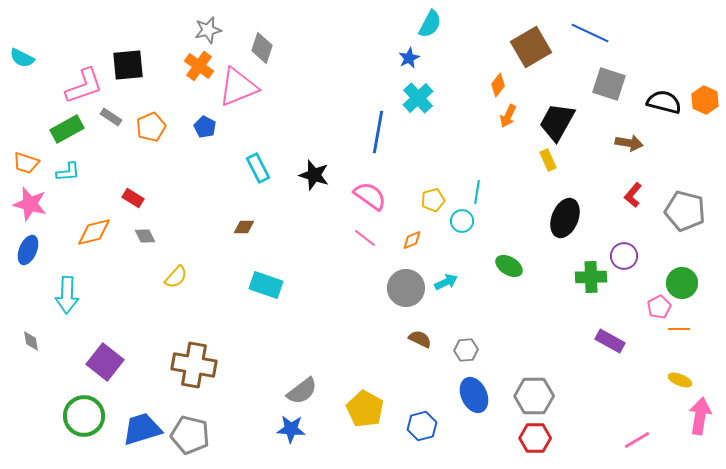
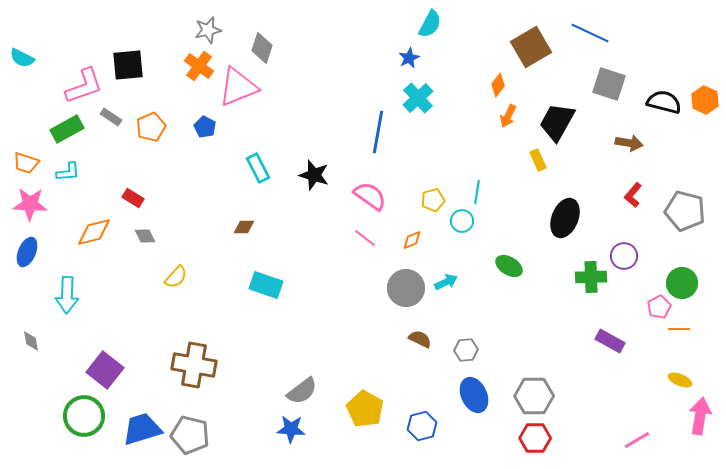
yellow rectangle at (548, 160): moved 10 px left
pink star at (30, 204): rotated 12 degrees counterclockwise
blue ellipse at (28, 250): moved 1 px left, 2 px down
purple square at (105, 362): moved 8 px down
